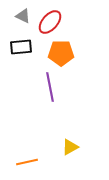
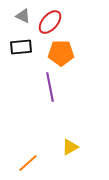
orange line: moved 1 px right, 1 px down; rotated 30 degrees counterclockwise
